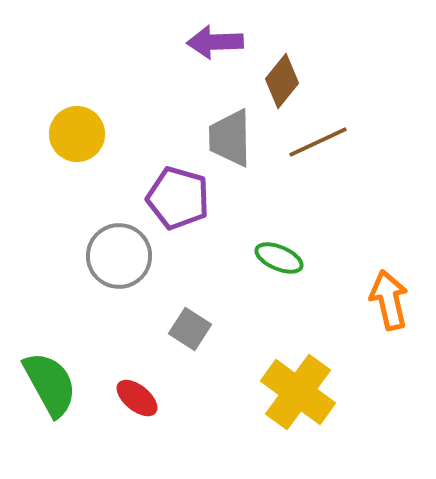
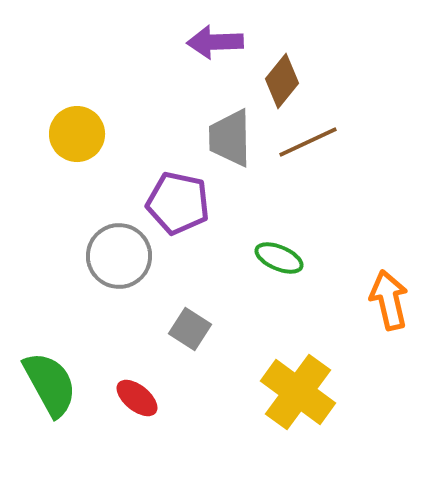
brown line: moved 10 px left
purple pentagon: moved 5 px down; rotated 4 degrees counterclockwise
